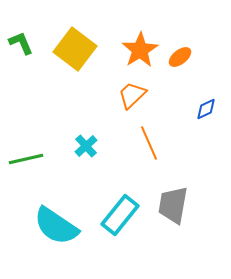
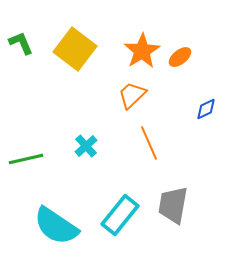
orange star: moved 2 px right, 1 px down
